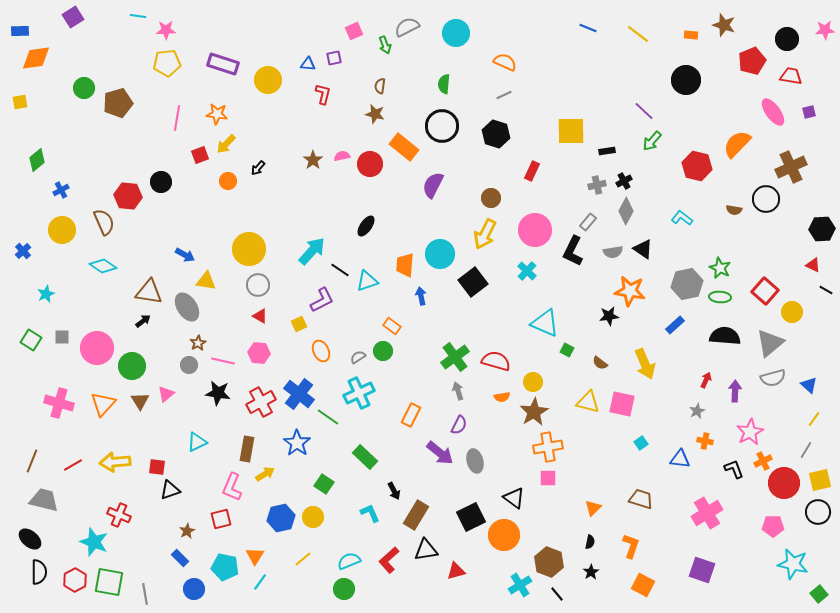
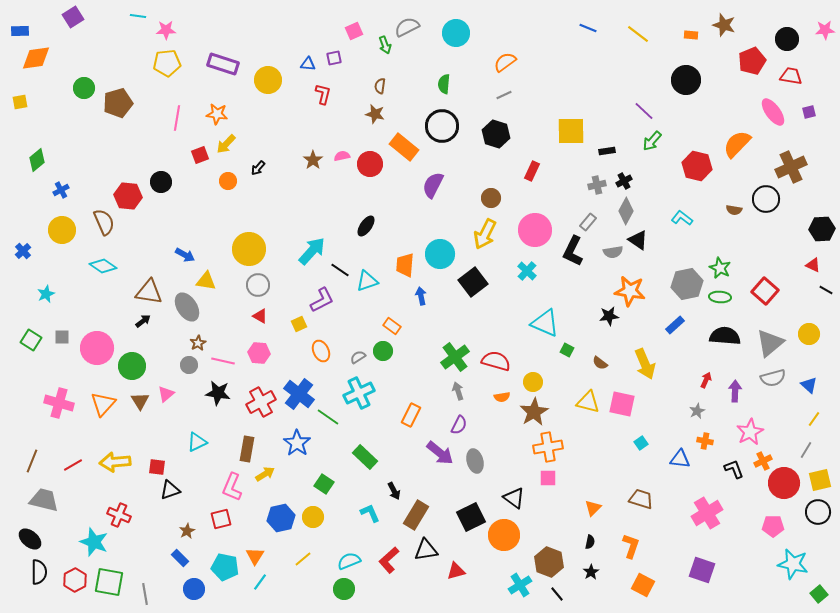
orange semicircle at (505, 62): rotated 60 degrees counterclockwise
black triangle at (643, 249): moved 5 px left, 9 px up
yellow circle at (792, 312): moved 17 px right, 22 px down
